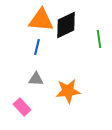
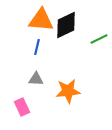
green line: rotated 72 degrees clockwise
pink rectangle: rotated 18 degrees clockwise
